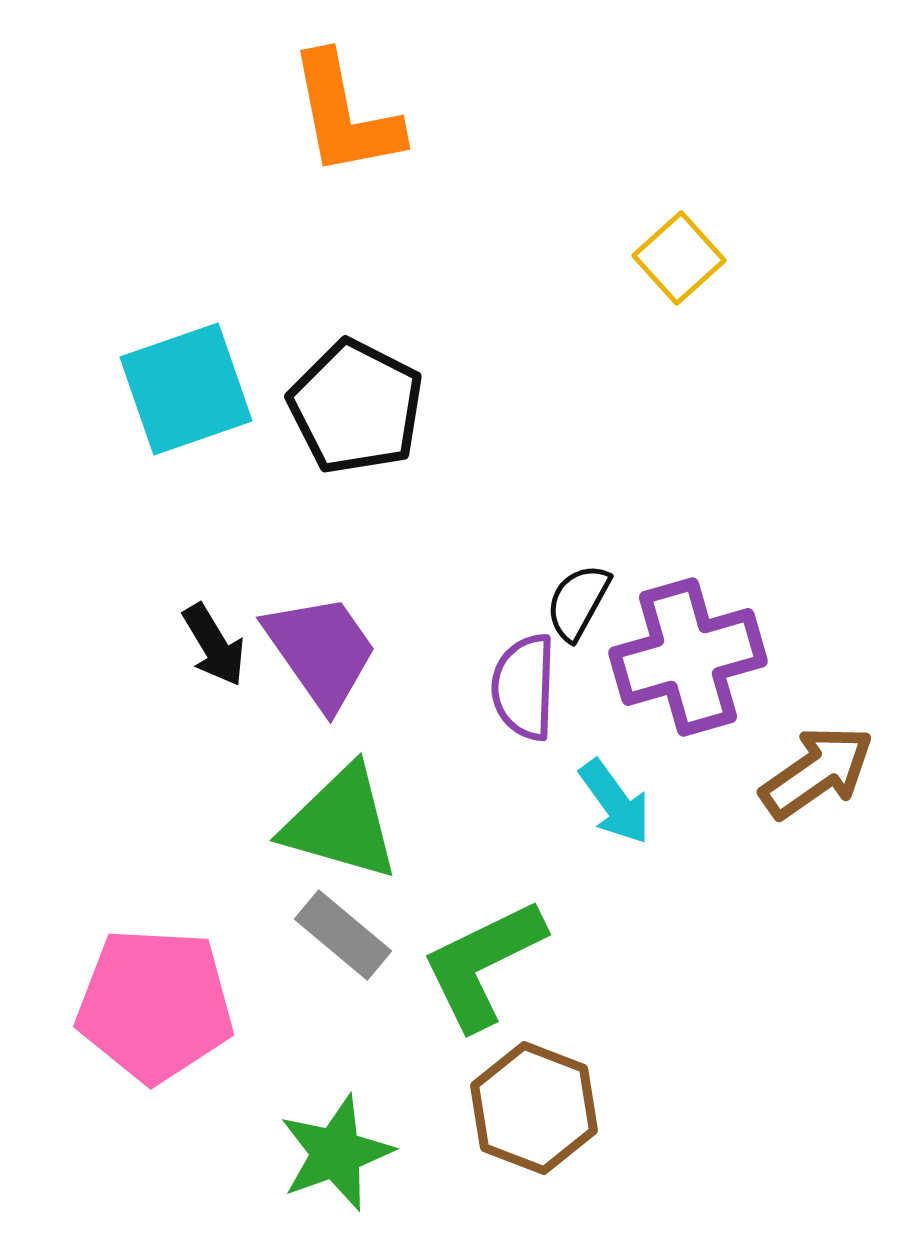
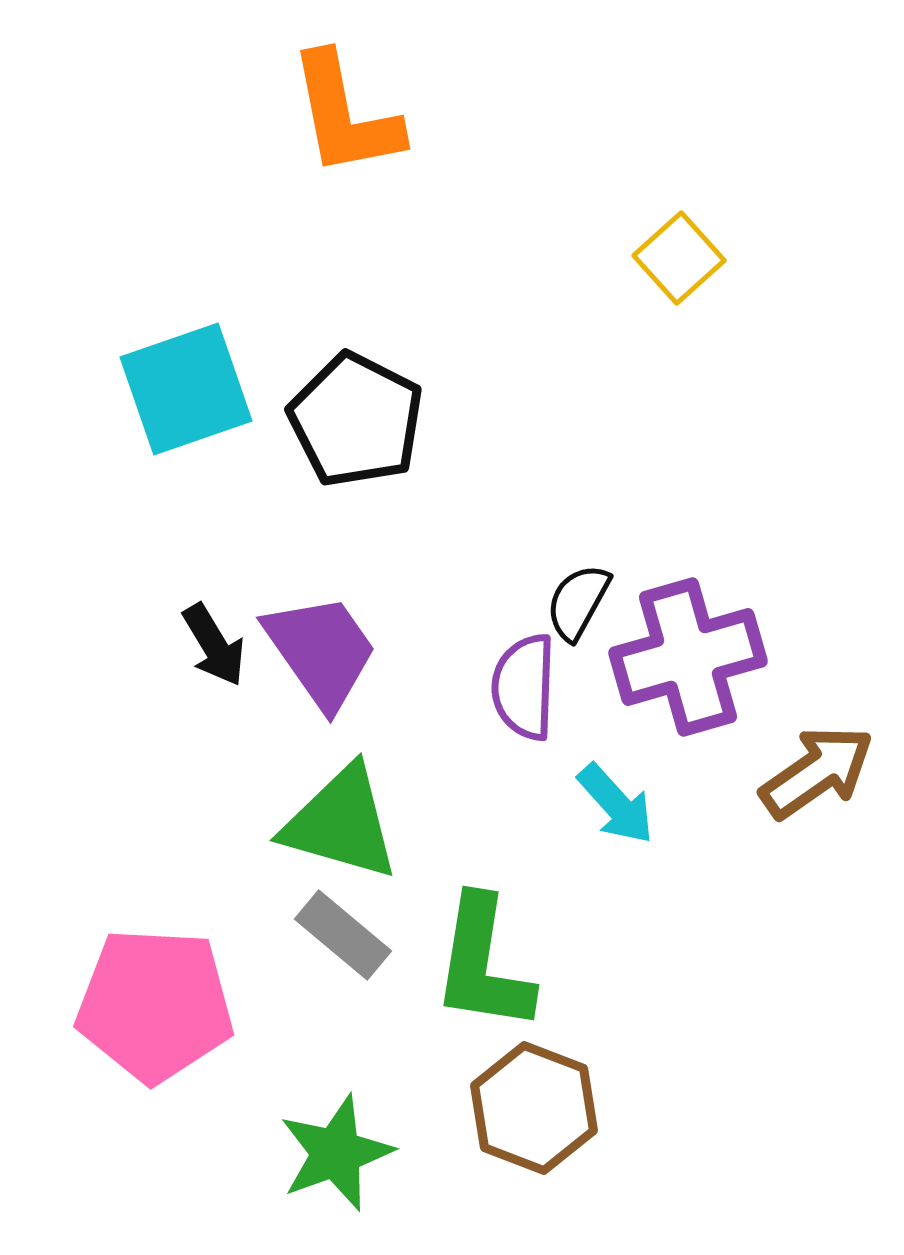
black pentagon: moved 13 px down
cyan arrow: moved 1 px right, 2 px down; rotated 6 degrees counterclockwise
green L-shape: rotated 55 degrees counterclockwise
